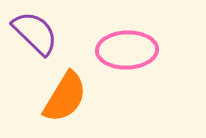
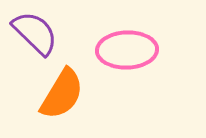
orange semicircle: moved 3 px left, 3 px up
